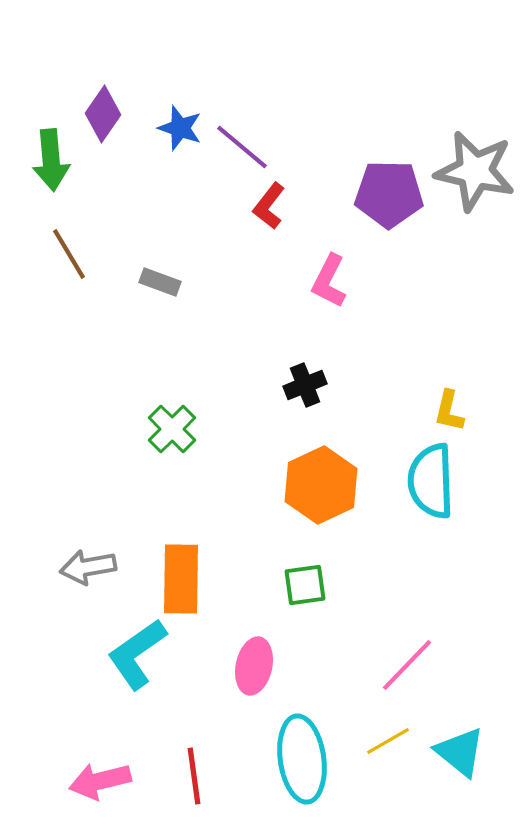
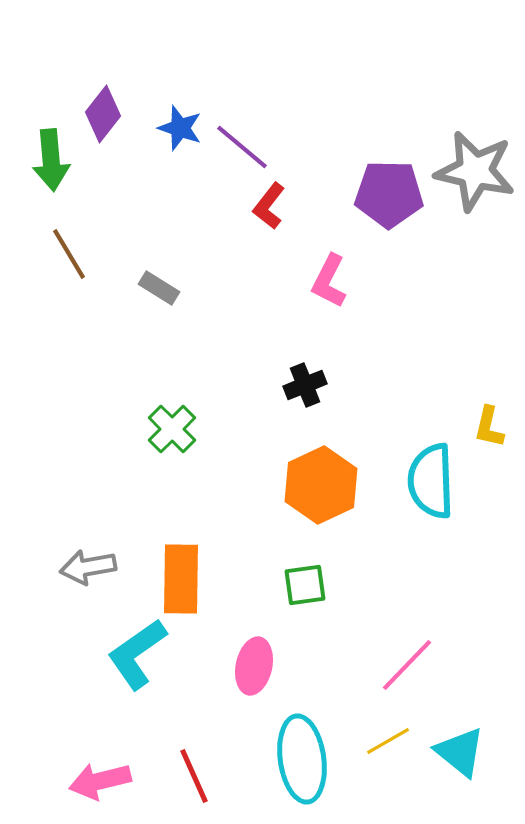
purple diamond: rotated 4 degrees clockwise
gray rectangle: moved 1 px left, 6 px down; rotated 12 degrees clockwise
yellow L-shape: moved 40 px right, 16 px down
red line: rotated 16 degrees counterclockwise
